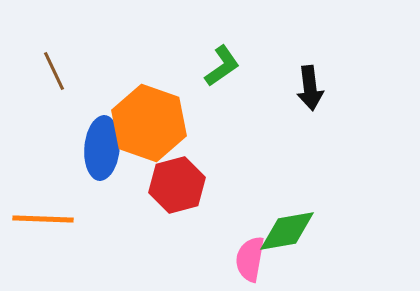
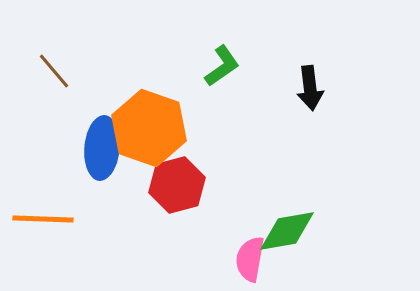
brown line: rotated 15 degrees counterclockwise
orange hexagon: moved 5 px down
